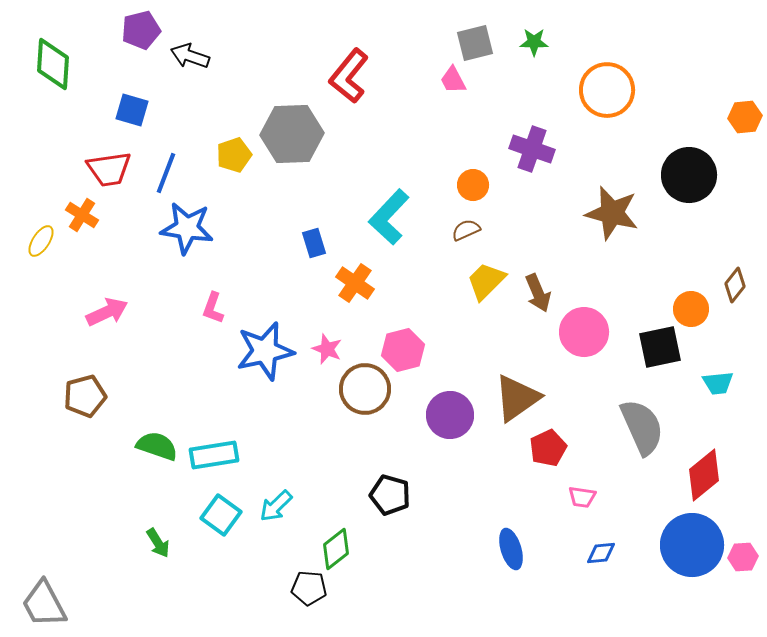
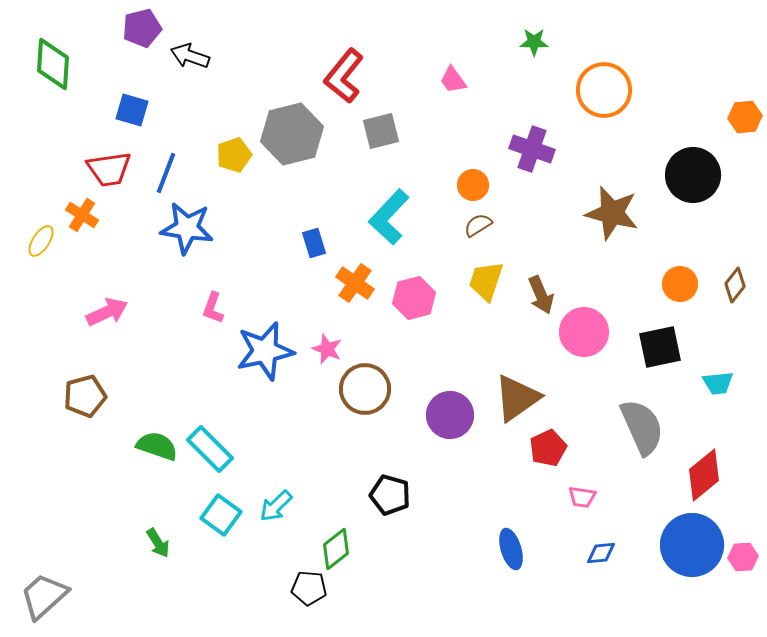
purple pentagon at (141, 30): moved 1 px right, 2 px up
gray square at (475, 43): moved 94 px left, 88 px down
red L-shape at (349, 76): moved 5 px left
pink trapezoid at (453, 80): rotated 8 degrees counterclockwise
orange circle at (607, 90): moved 3 px left
gray hexagon at (292, 134): rotated 12 degrees counterclockwise
black circle at (689, 175): moved 4 px right
brown semicircle at (466, 230): moved 12 px right, 5 px up; rotated 8 degrees counterclockwise
yellow trapezoid at (486, 281): rotated 27 degrees counterclockwise
brown arrow at (538, 293): moved 3 px right, 2 px down
orange circle at (691, 309): moved 11 px left, 25 px up
pink hexagon at (403, 350): moved 11 px right, 52 px up
cyan rectangle at (214, 455): moved 4 px left, 6 px up; rotated 54 degrees clockwise
gray trapezoid at (44, 604): moved 8 px up; rotated 76 degrees clockwise
